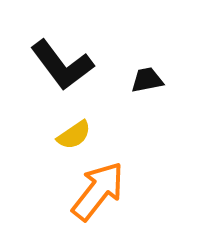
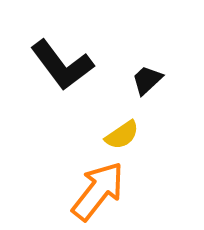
black trapezoid: rotated 32 degrees counterclockwise
yellow semicircle: moved 48 px right
